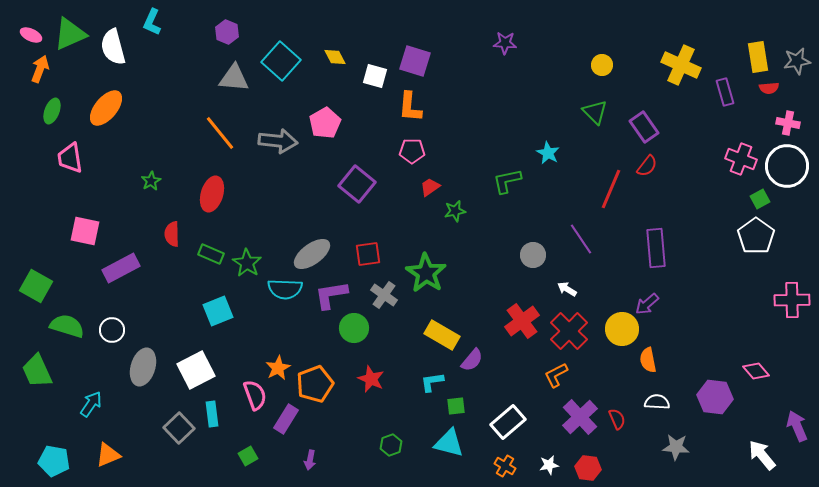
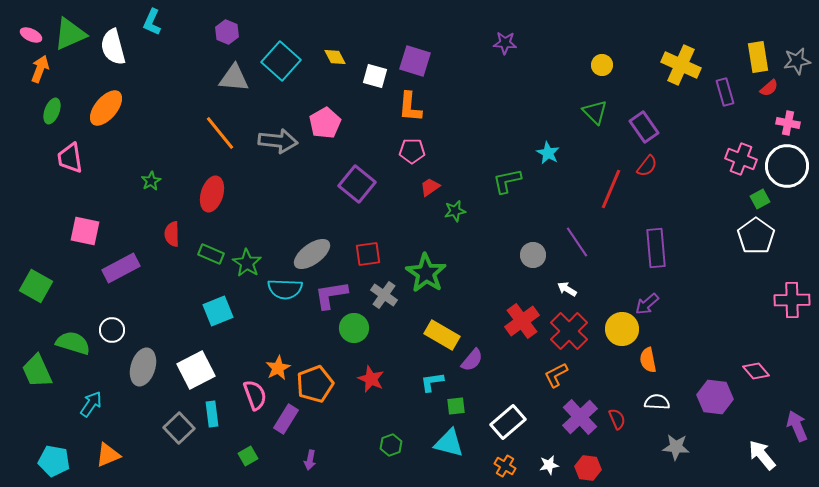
red semicircle at (769, 88): rotated 36 degrees counterclockwise
purple line at (581, 239): moved 4 px left, 3 px down
green semicircle at (67, 326): moved 6 px right, 17 px down
